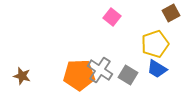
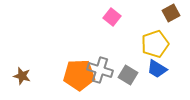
gray cross: rotated 15 degrees counterclockwise
